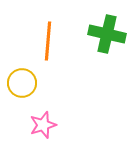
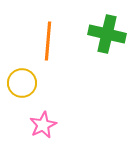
pink star: rotated 8 degrees counterclockwise
